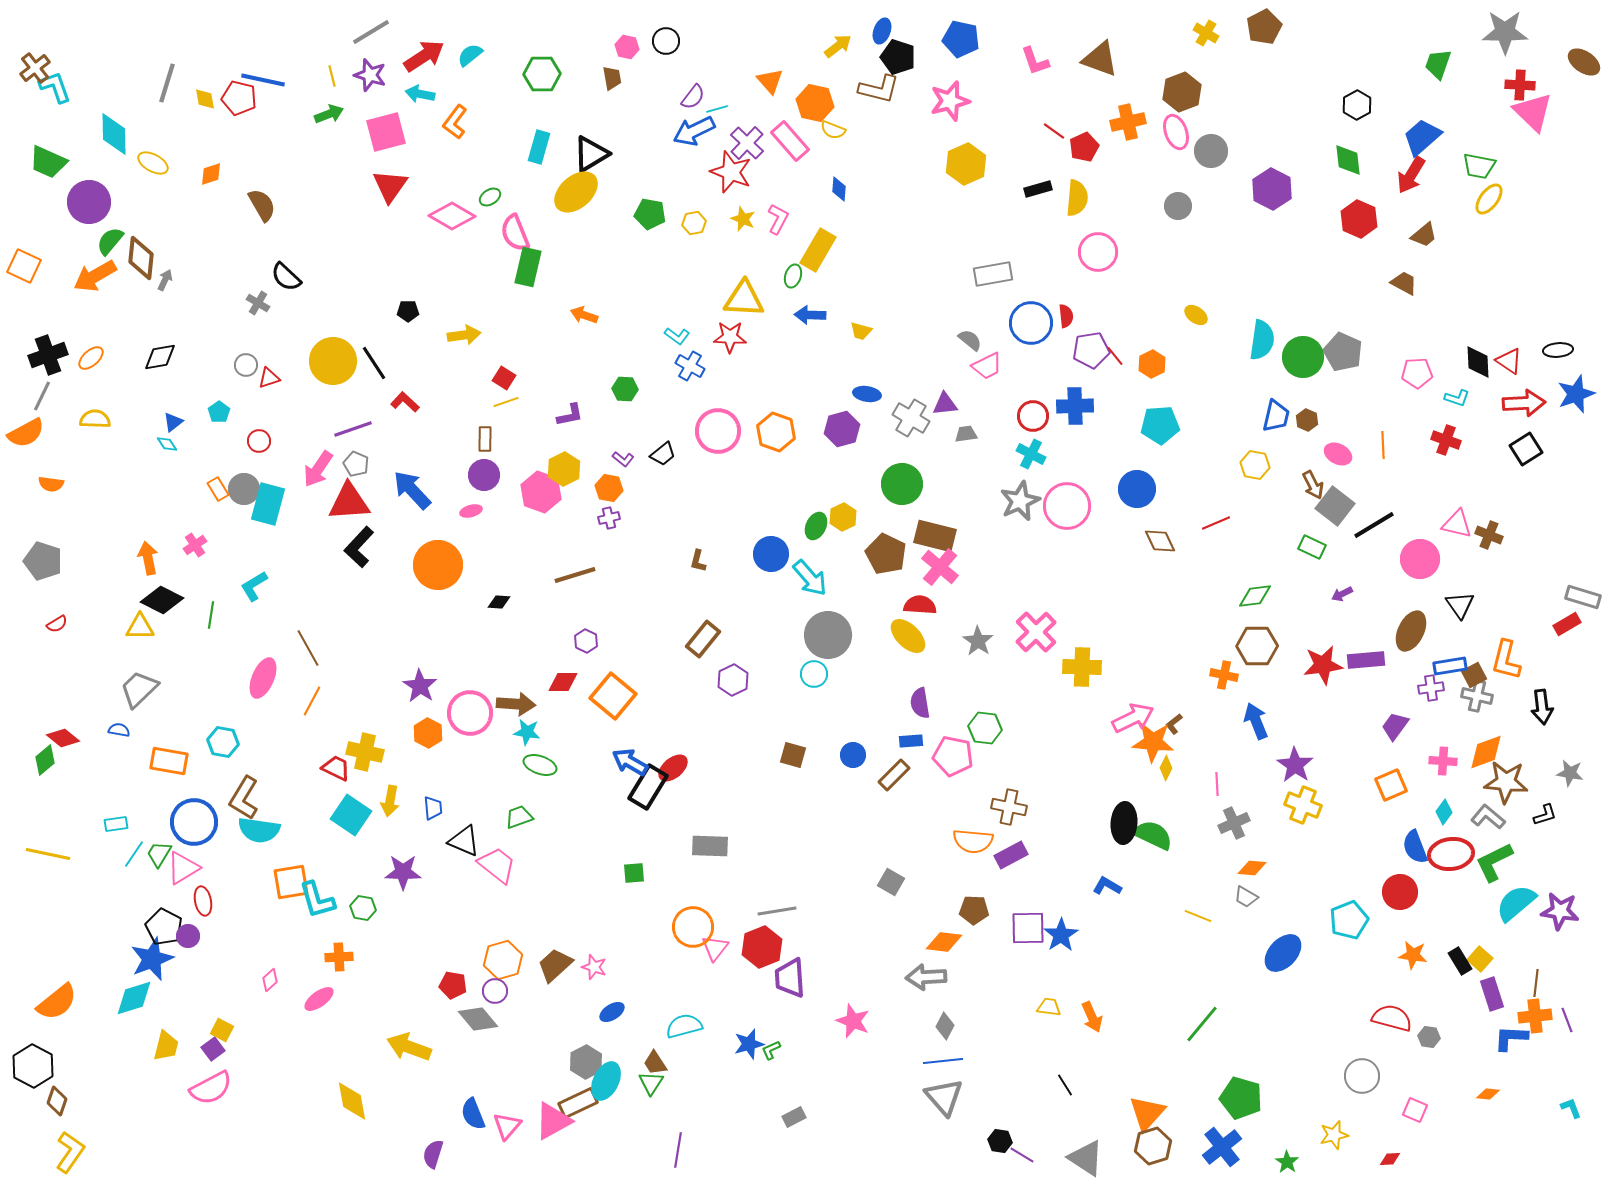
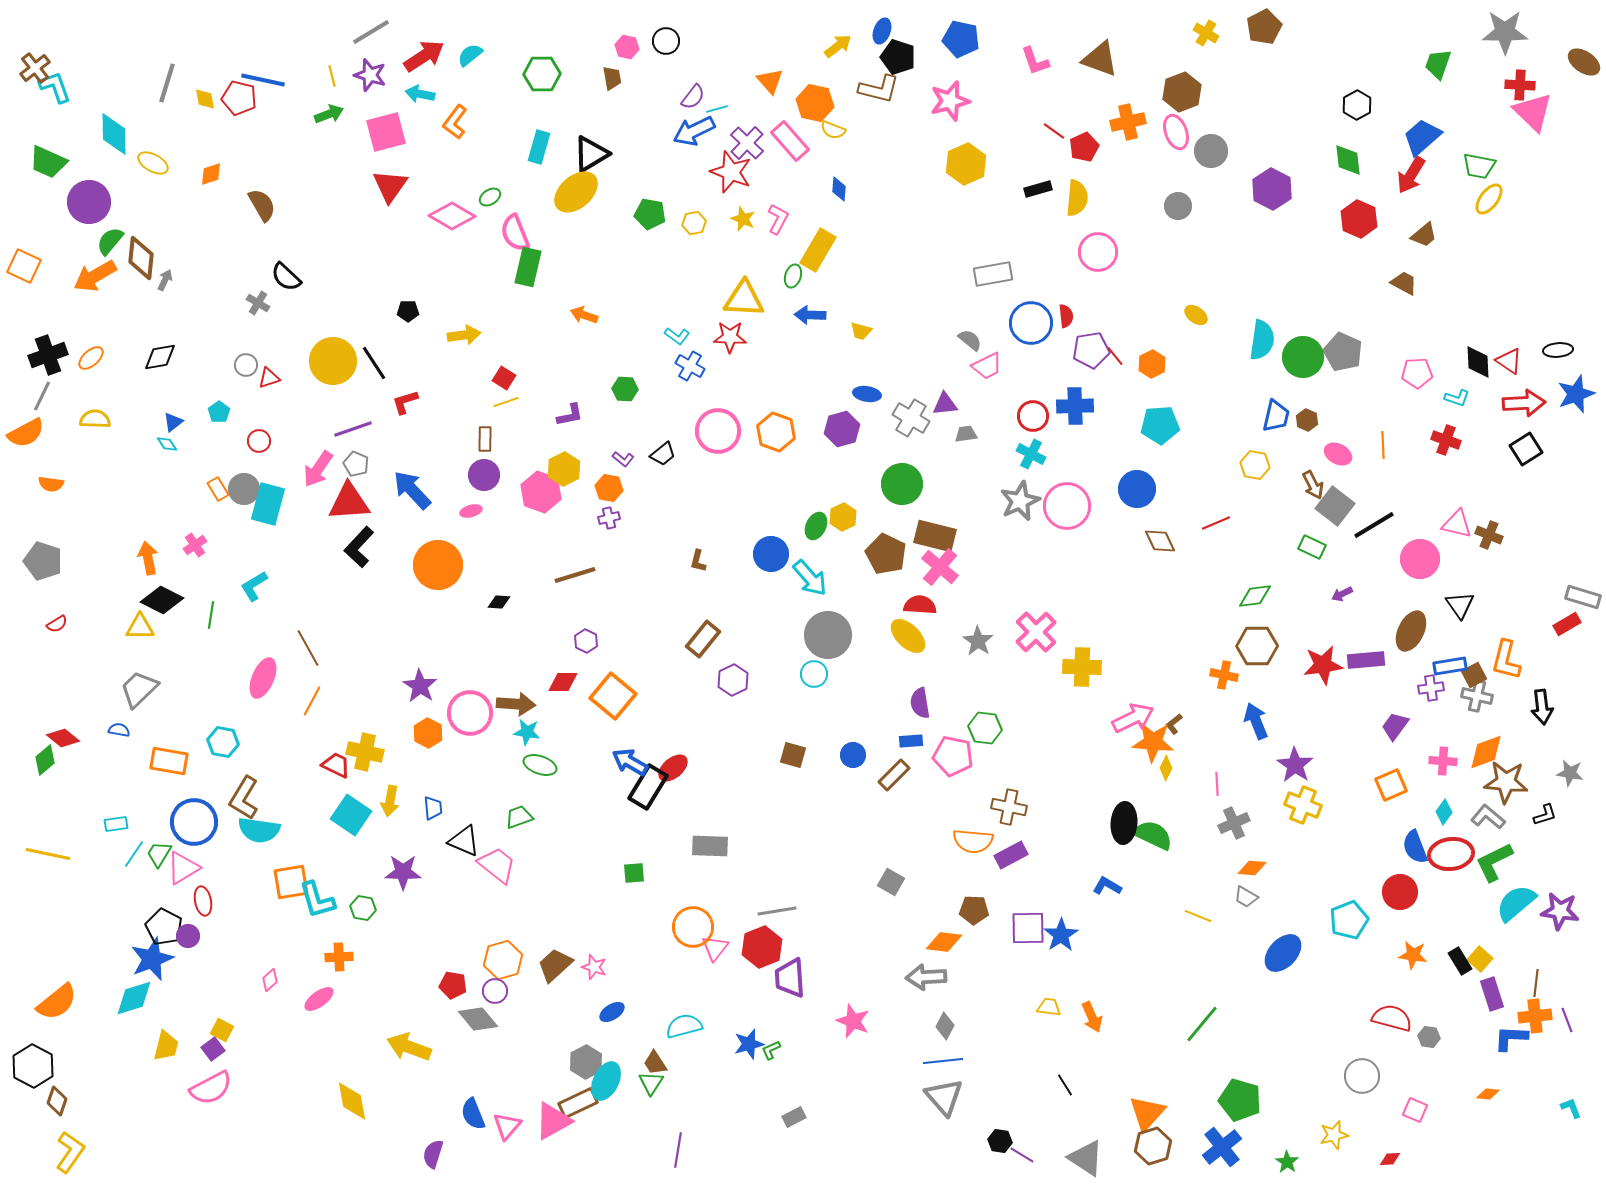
red L-shape at (405, 402): rotated 60 degrees counterclockwise
red trapezoid at (336, 768): moved 3 px up
green pentagon at (1241, 1098): moved 1 px left, 2 px down
